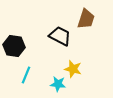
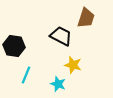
brown trapezoid: moved 1 px up
black trapezoid: moved 1 px right
yellow star: moved 4 px up
cyan star: rotated 14 degrees clockwise
